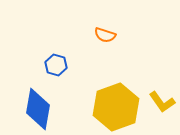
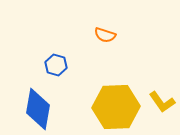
yellow hexagon: rotated 18 degrees clockwise
